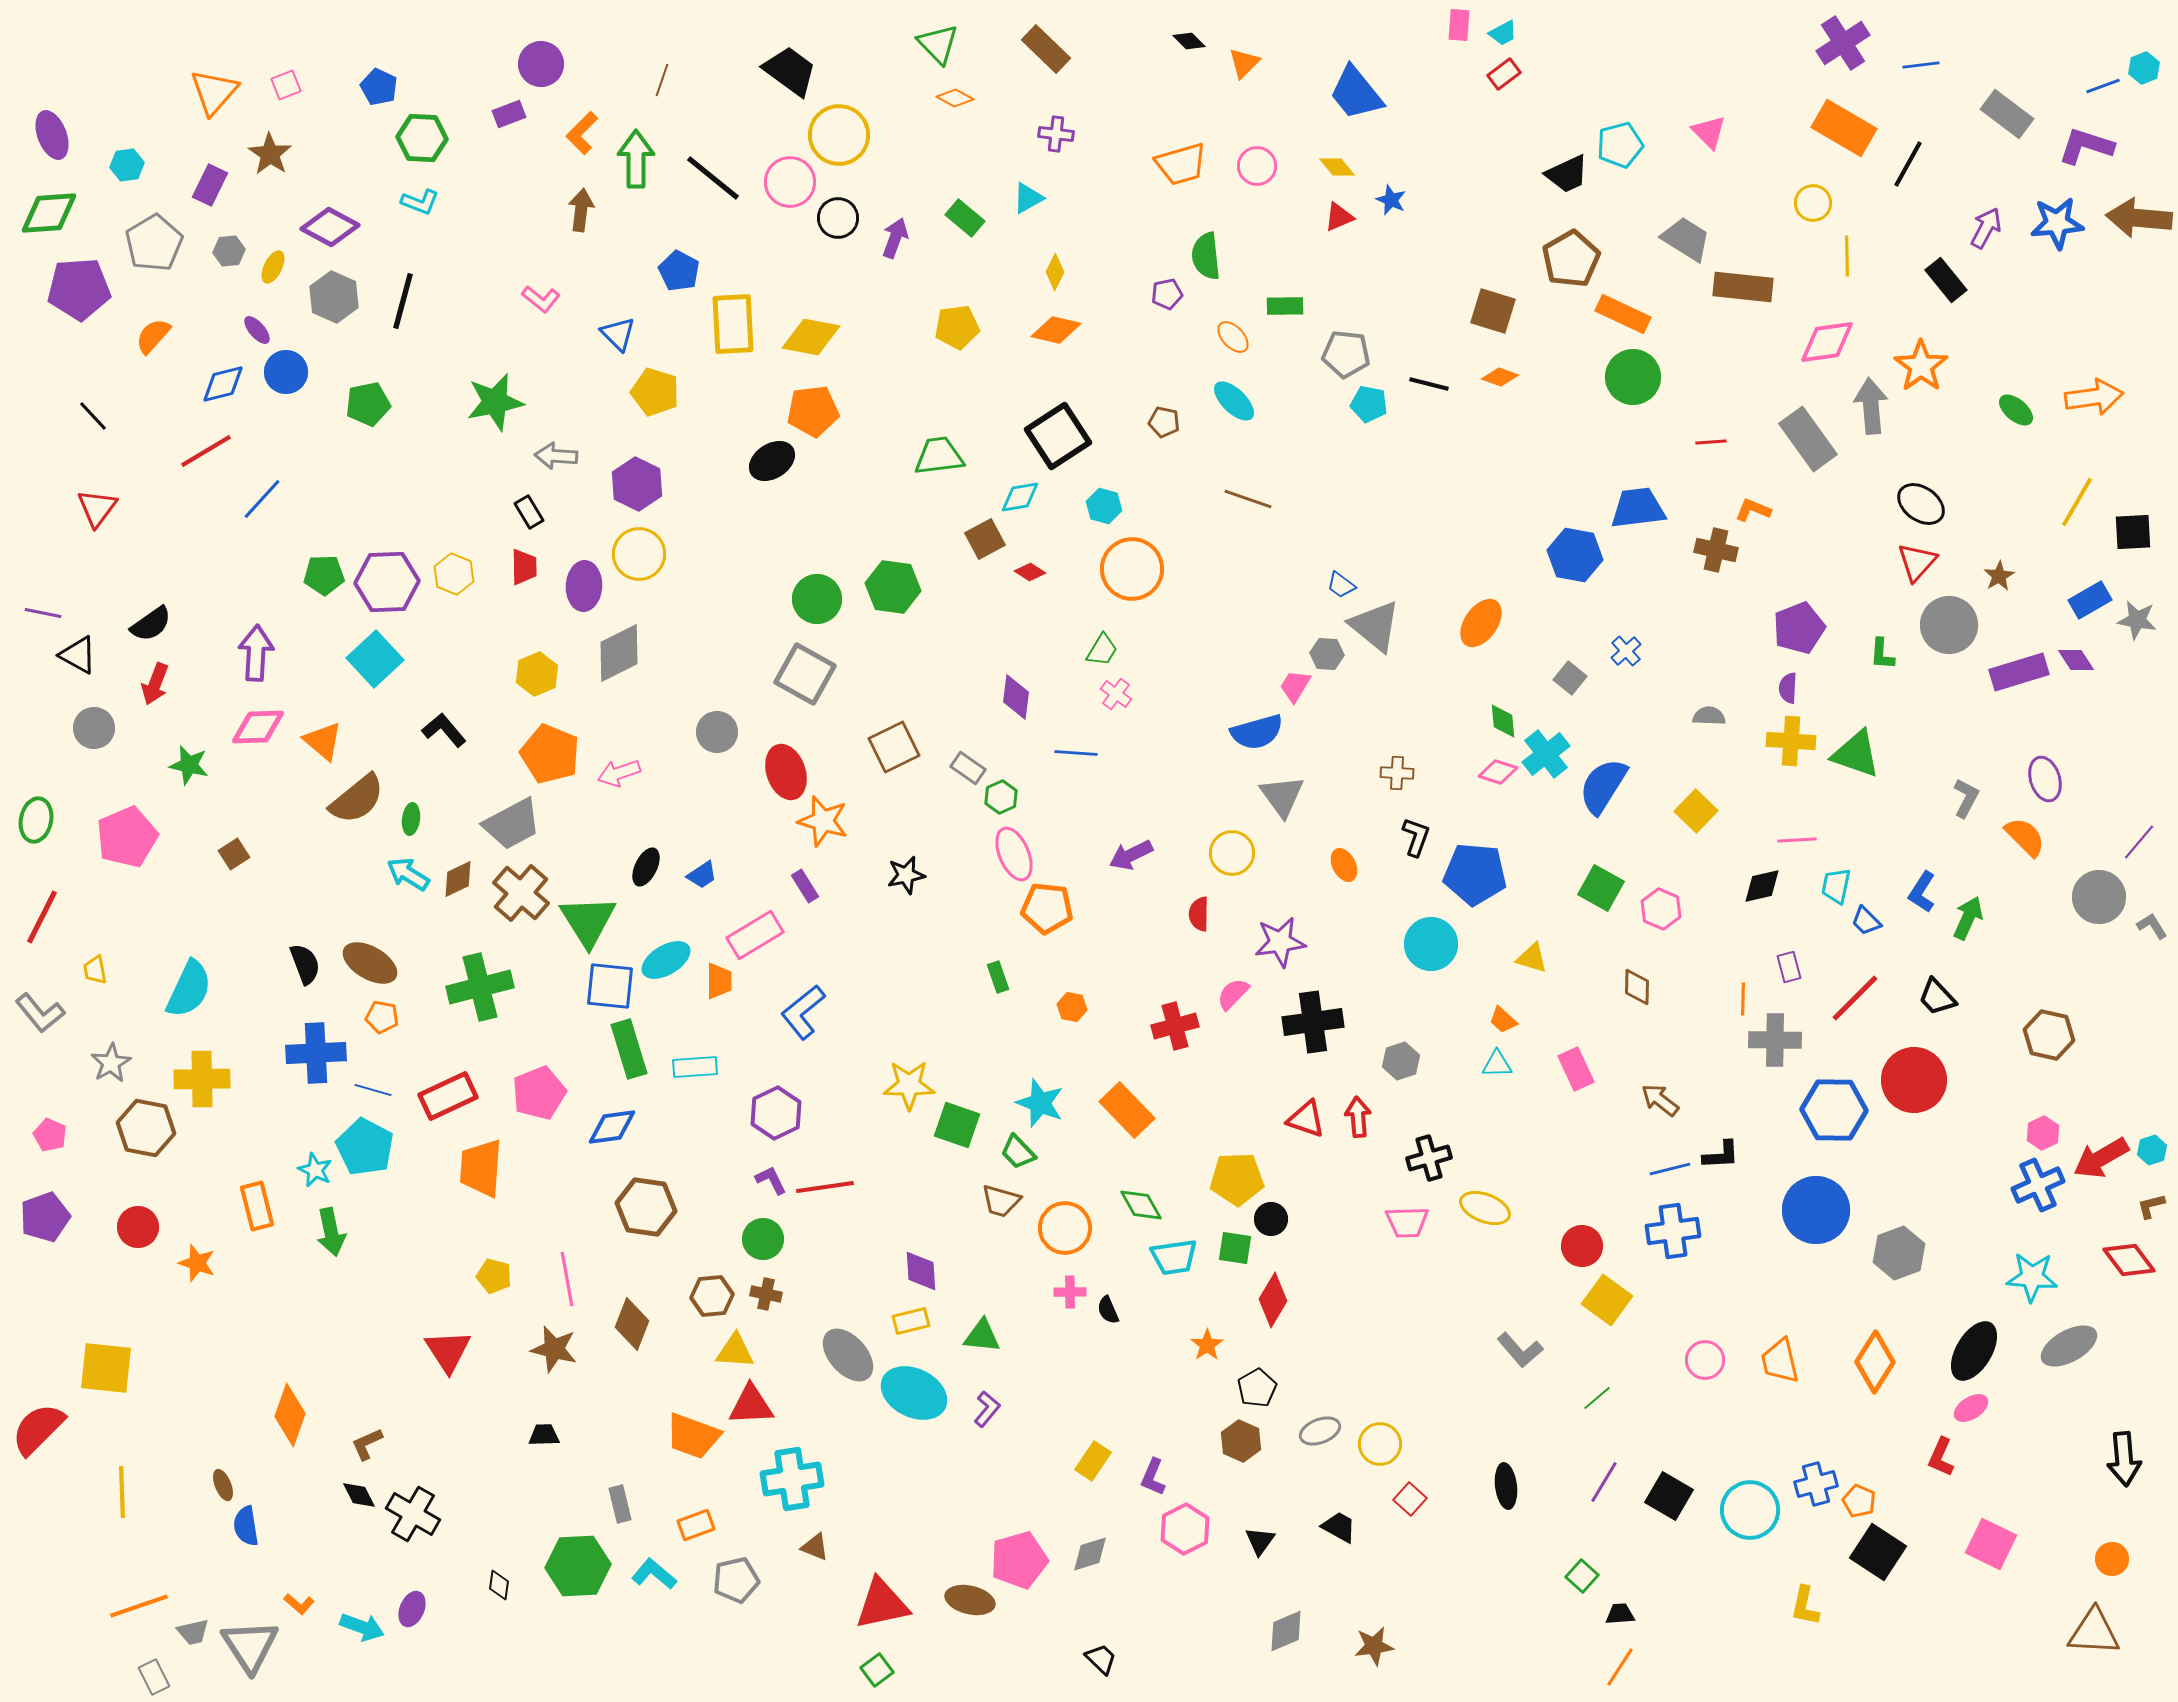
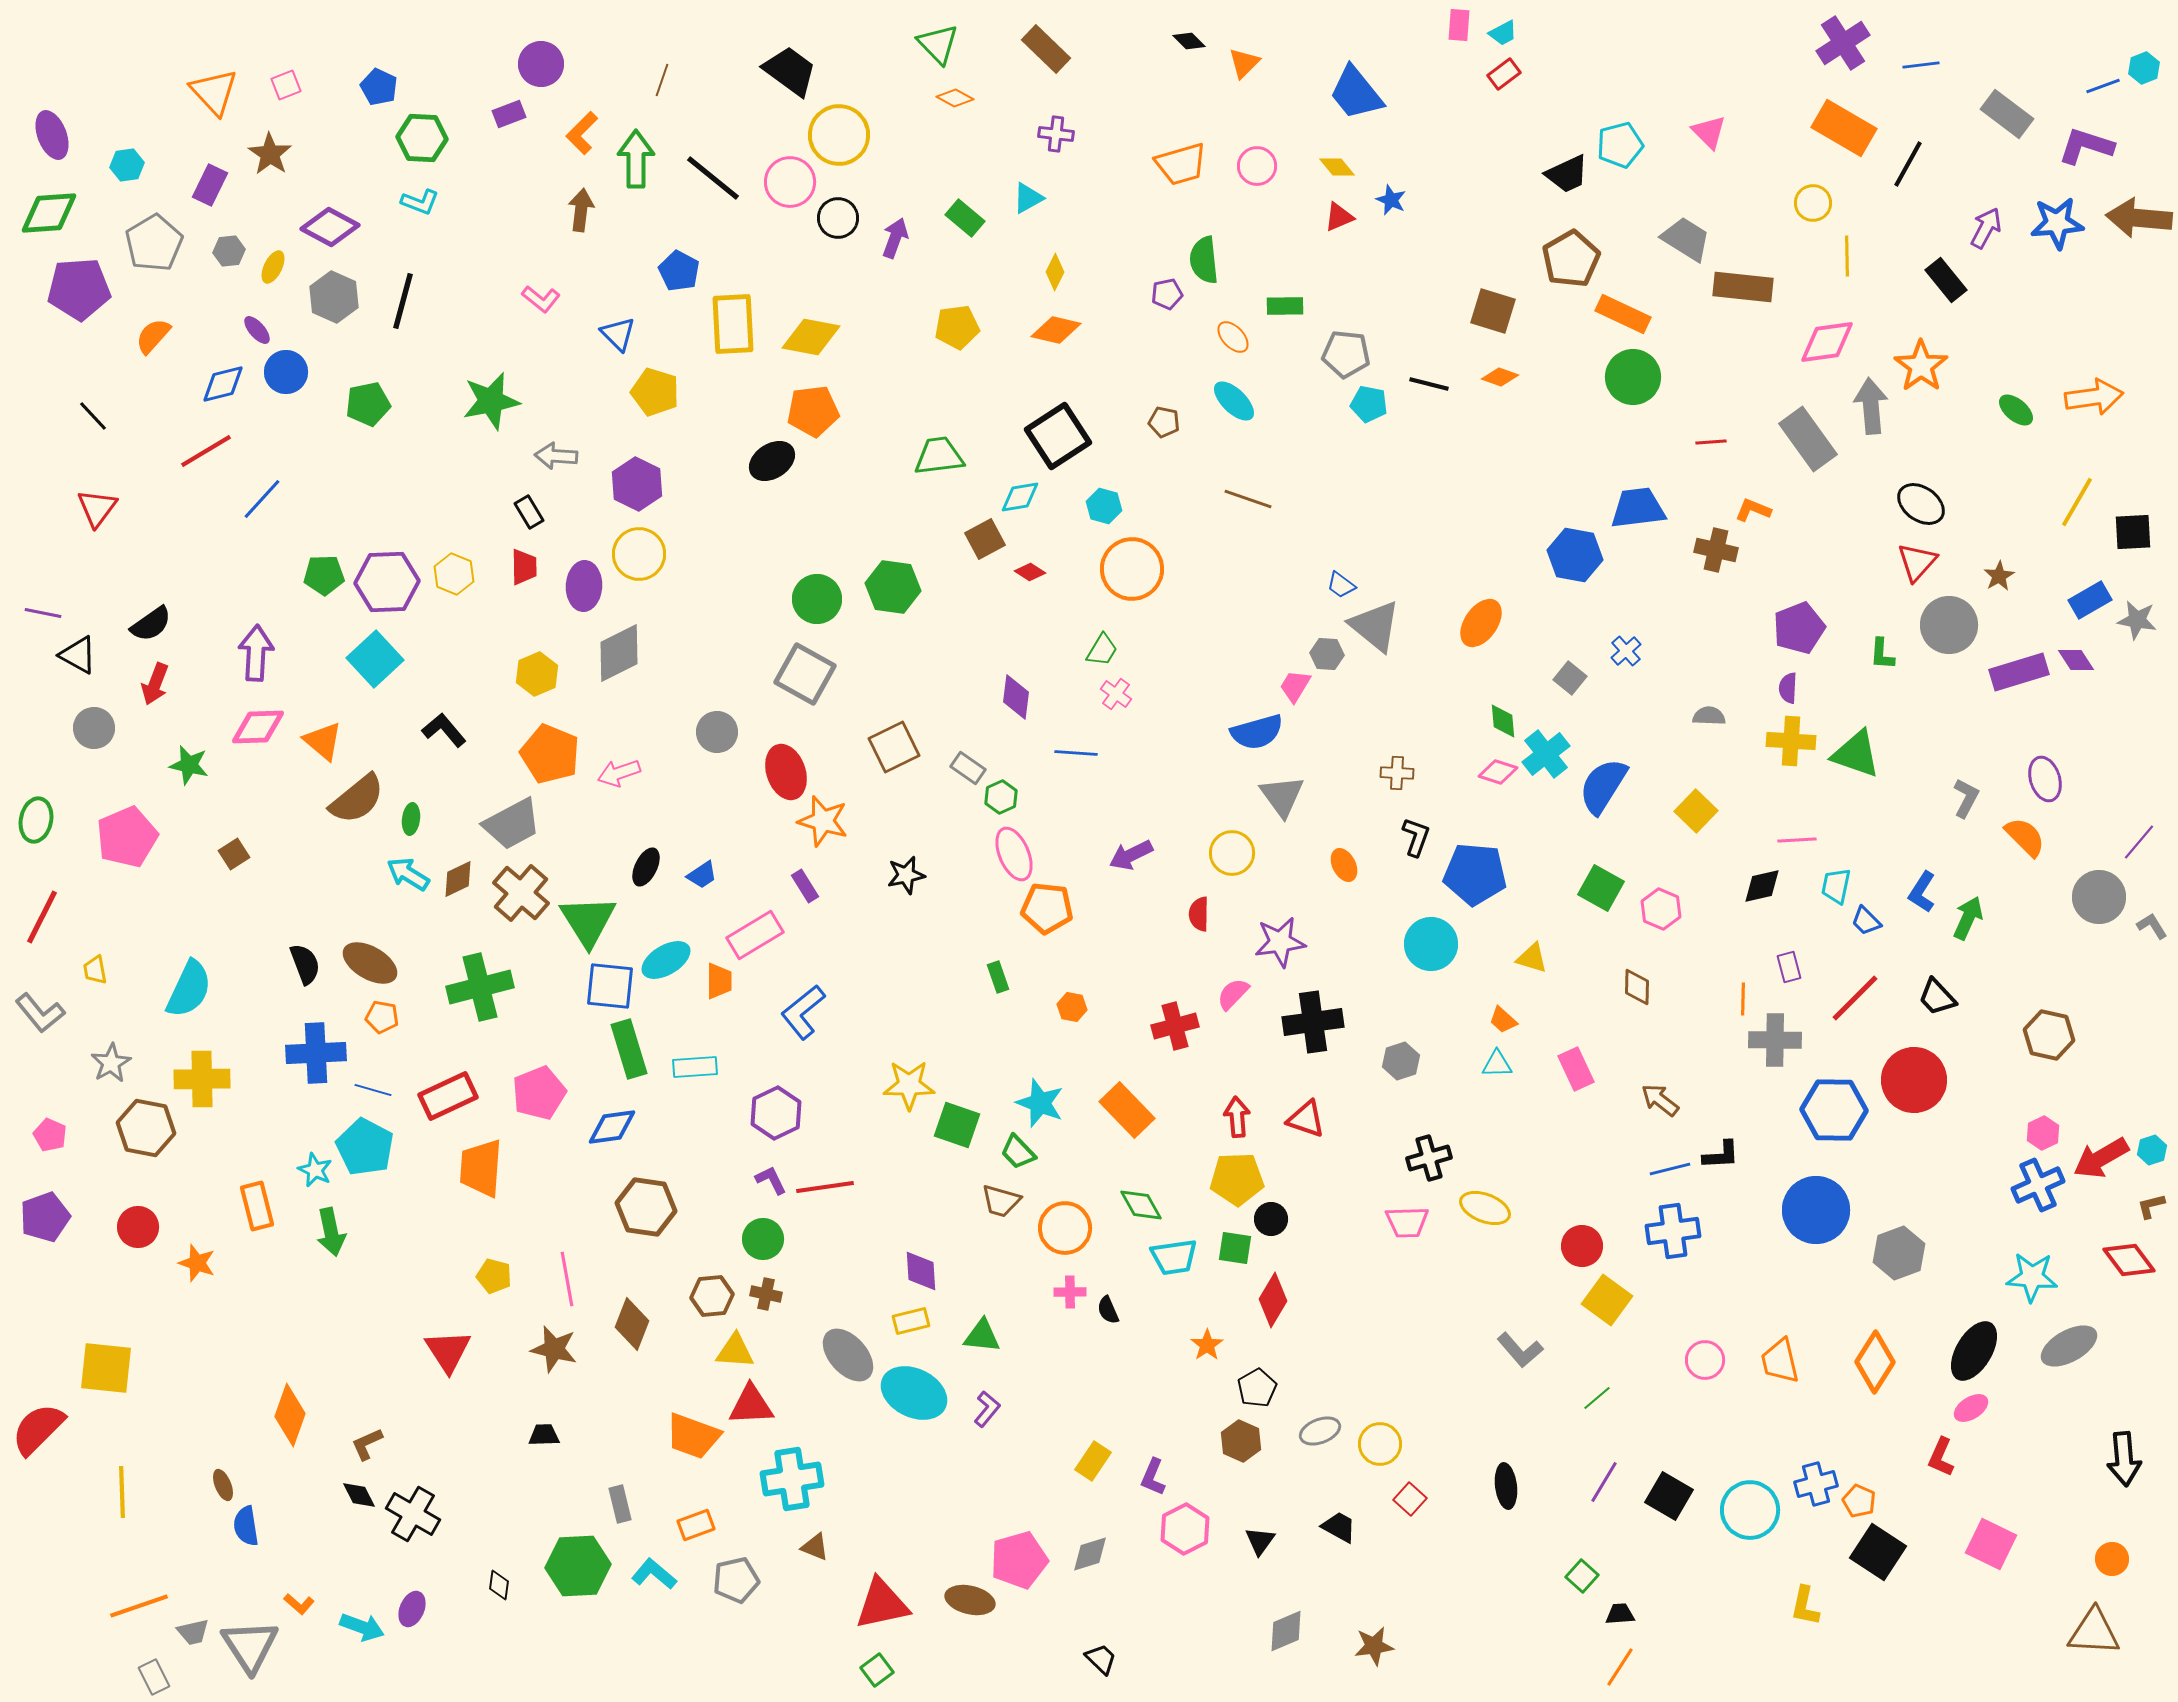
orange triangle at (214, 92): rotated 24 degrees counterclockwise
green semicircle at (1206, 256): moved 2 px left, 4 px down
green star at (495, 402): moved 4 px left, 1 px up
red arrow at (1358, 1117): moved 121 px left
